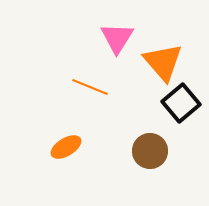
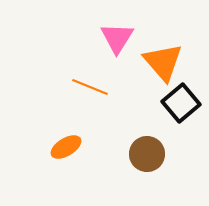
brown circle: moved 3 px left, 3 px down
